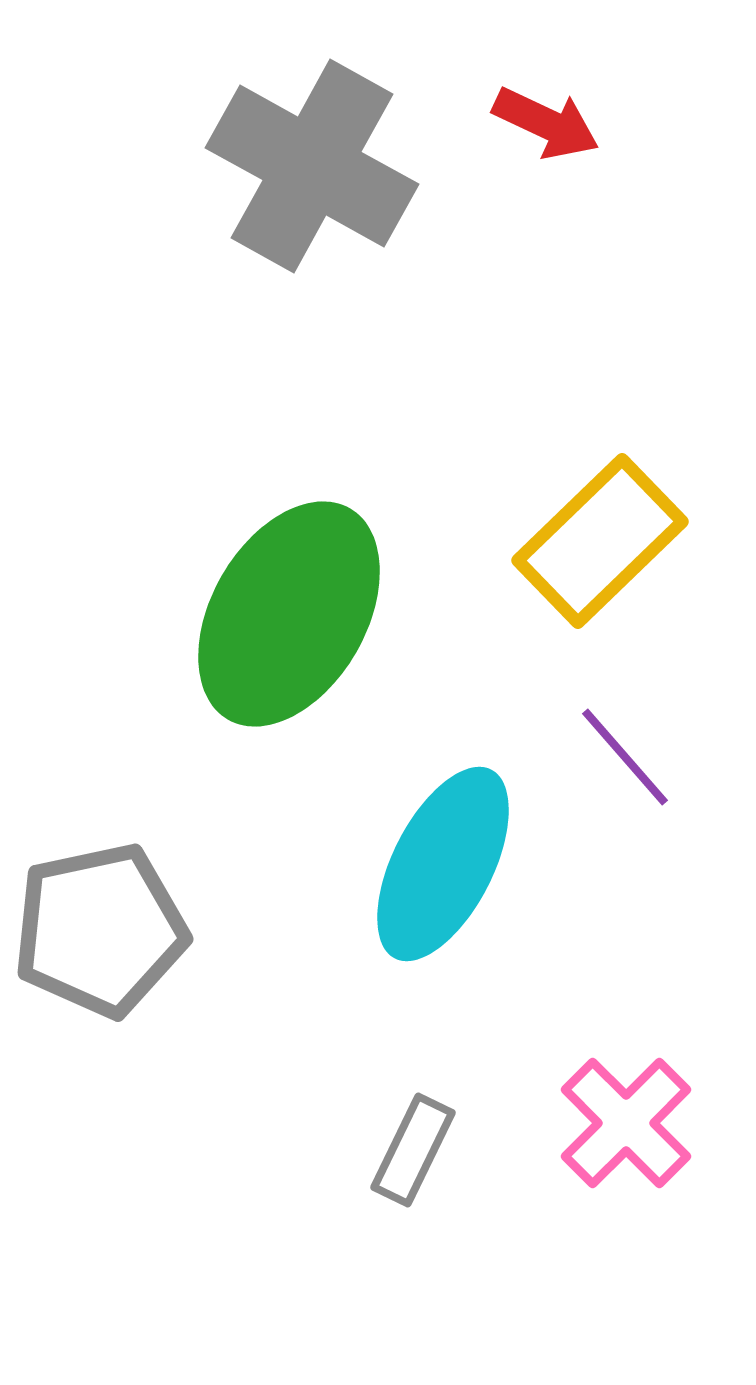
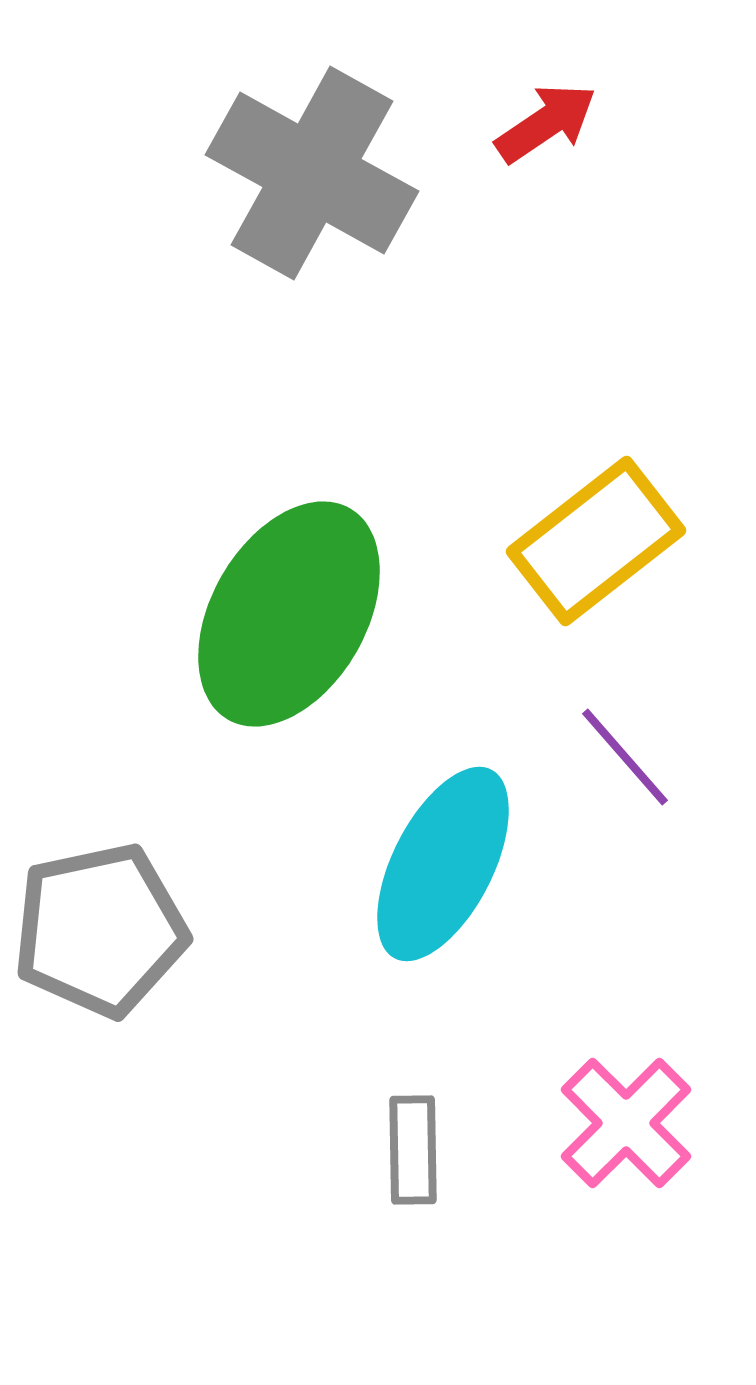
red arrow: rotated 59 degrees counterclockwise
gray cross: moved 7 px down
yellow rectangle: moved 4 px left; rotated 6 degrees clockwise
gray rectangle: rotated 27 degrees counterclockwise
